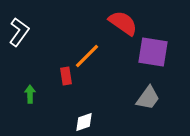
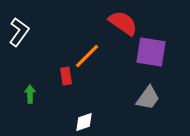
purple square: moved 2 px left
